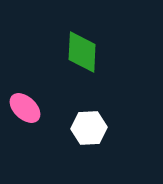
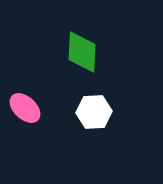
white hexagon: moved 5 px right, 16 px up
